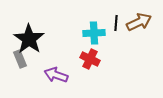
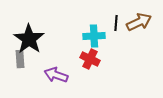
cyan cross: moved 3 px down
gray rectangle: rotated 18 degrees clockwise
